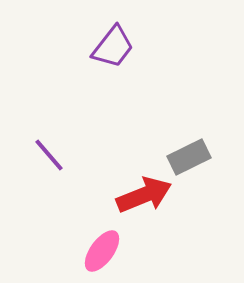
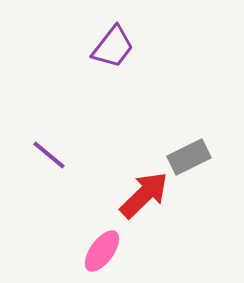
purple line: rotated 9 degrees counterclockwise
red arrow: rotated 22 degrees counterclockwise
